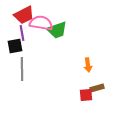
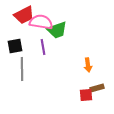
pink semicircle: moved 1 px up
purple line: moved 21 px right, 14 px down
